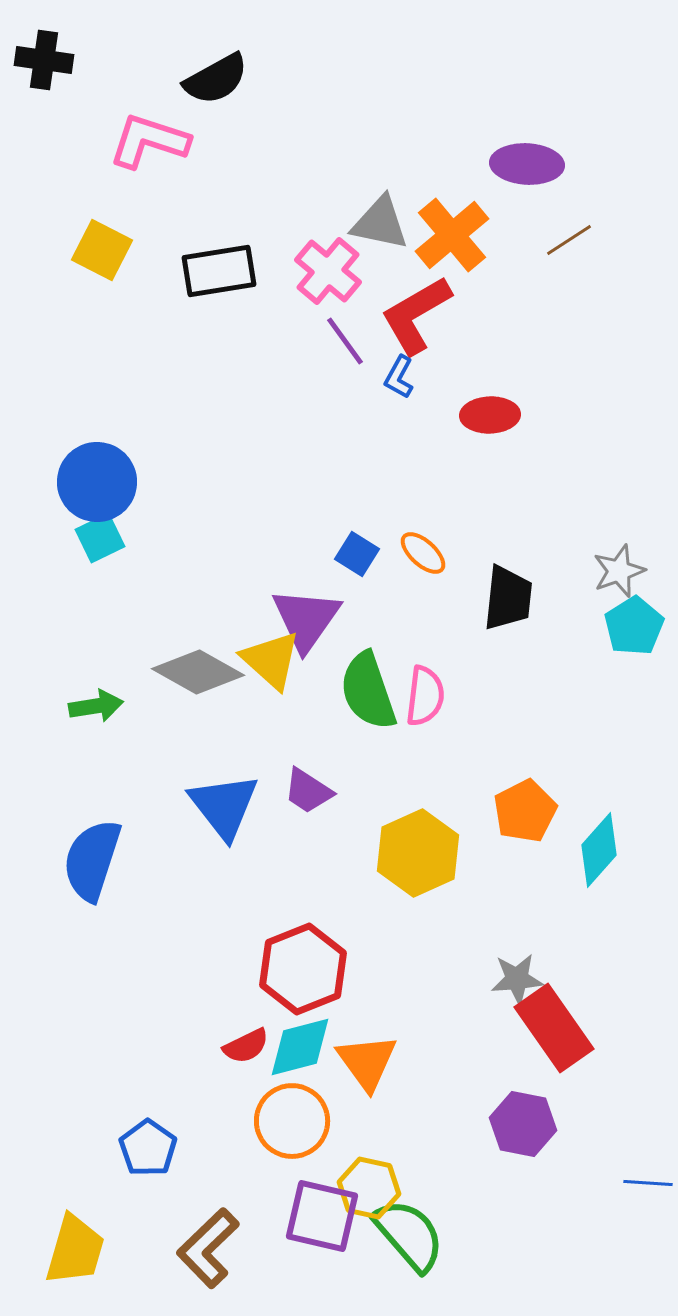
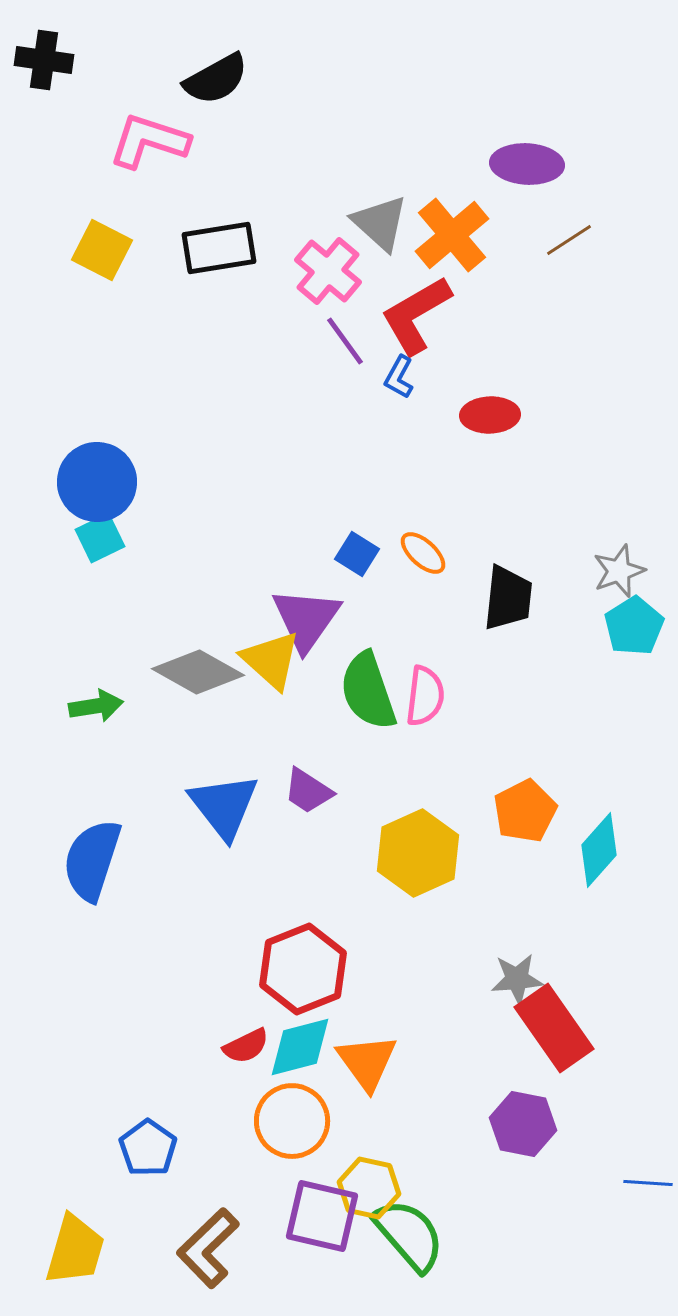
gray triangle at (380, 223): rotated 30 degrees clockwise
black rectangle at (219, 271): moved 23 px up
